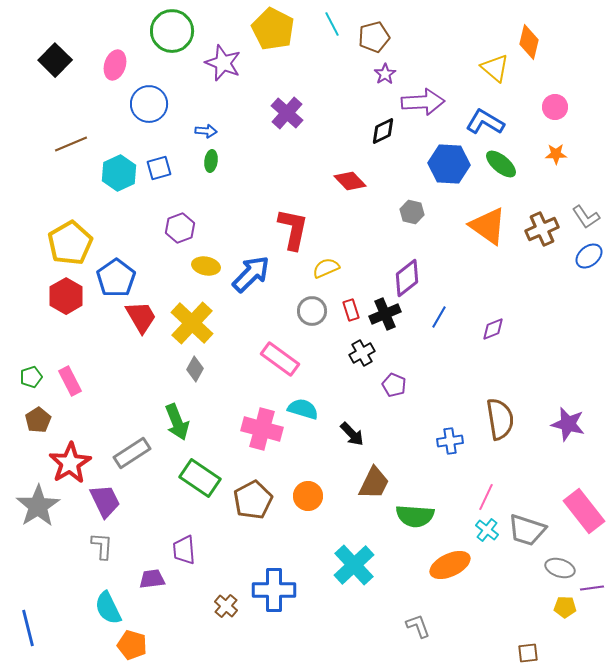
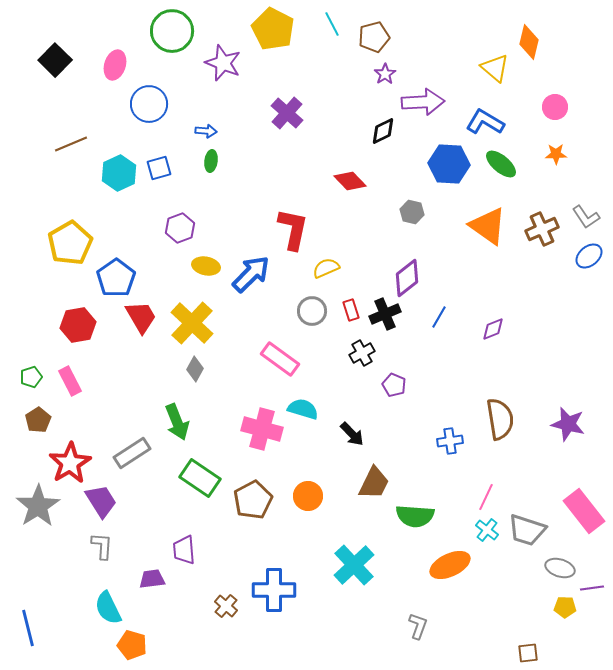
red hexagon at (66, 296): moved 12 px right, 29 px down; rotated 20 degrees clockwise
purple trapezoid at (105, 501): moved 4 px left; rotated 6 degrees counterclockwise
gray L-shape at (418, 626): rotated 40 degrees clockwise
